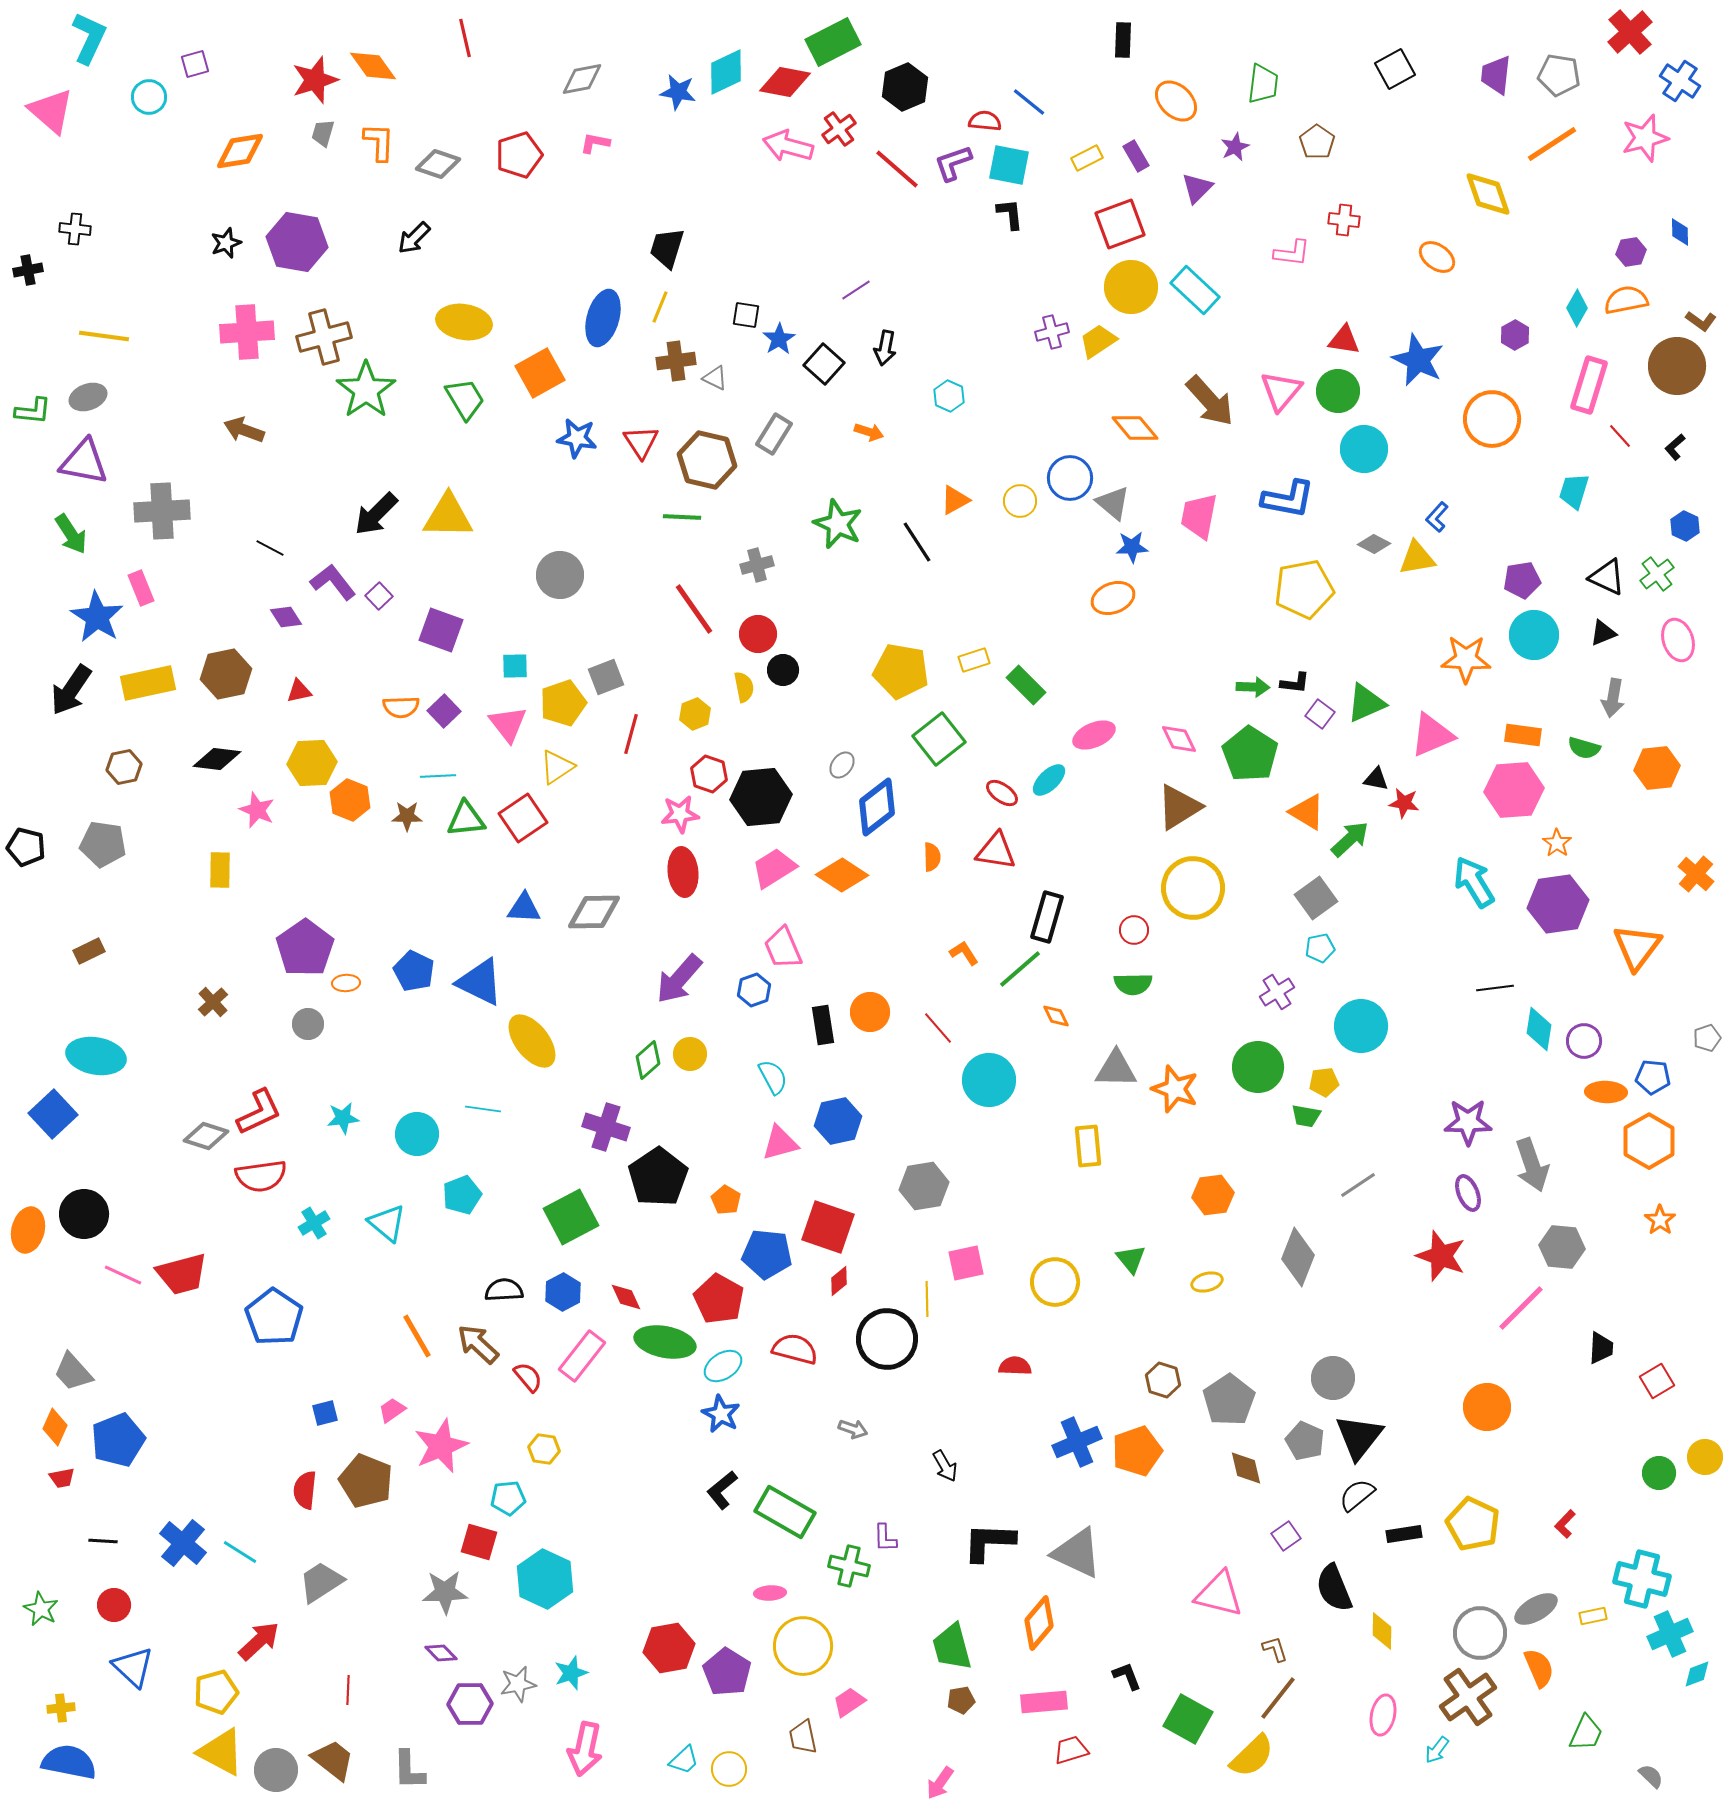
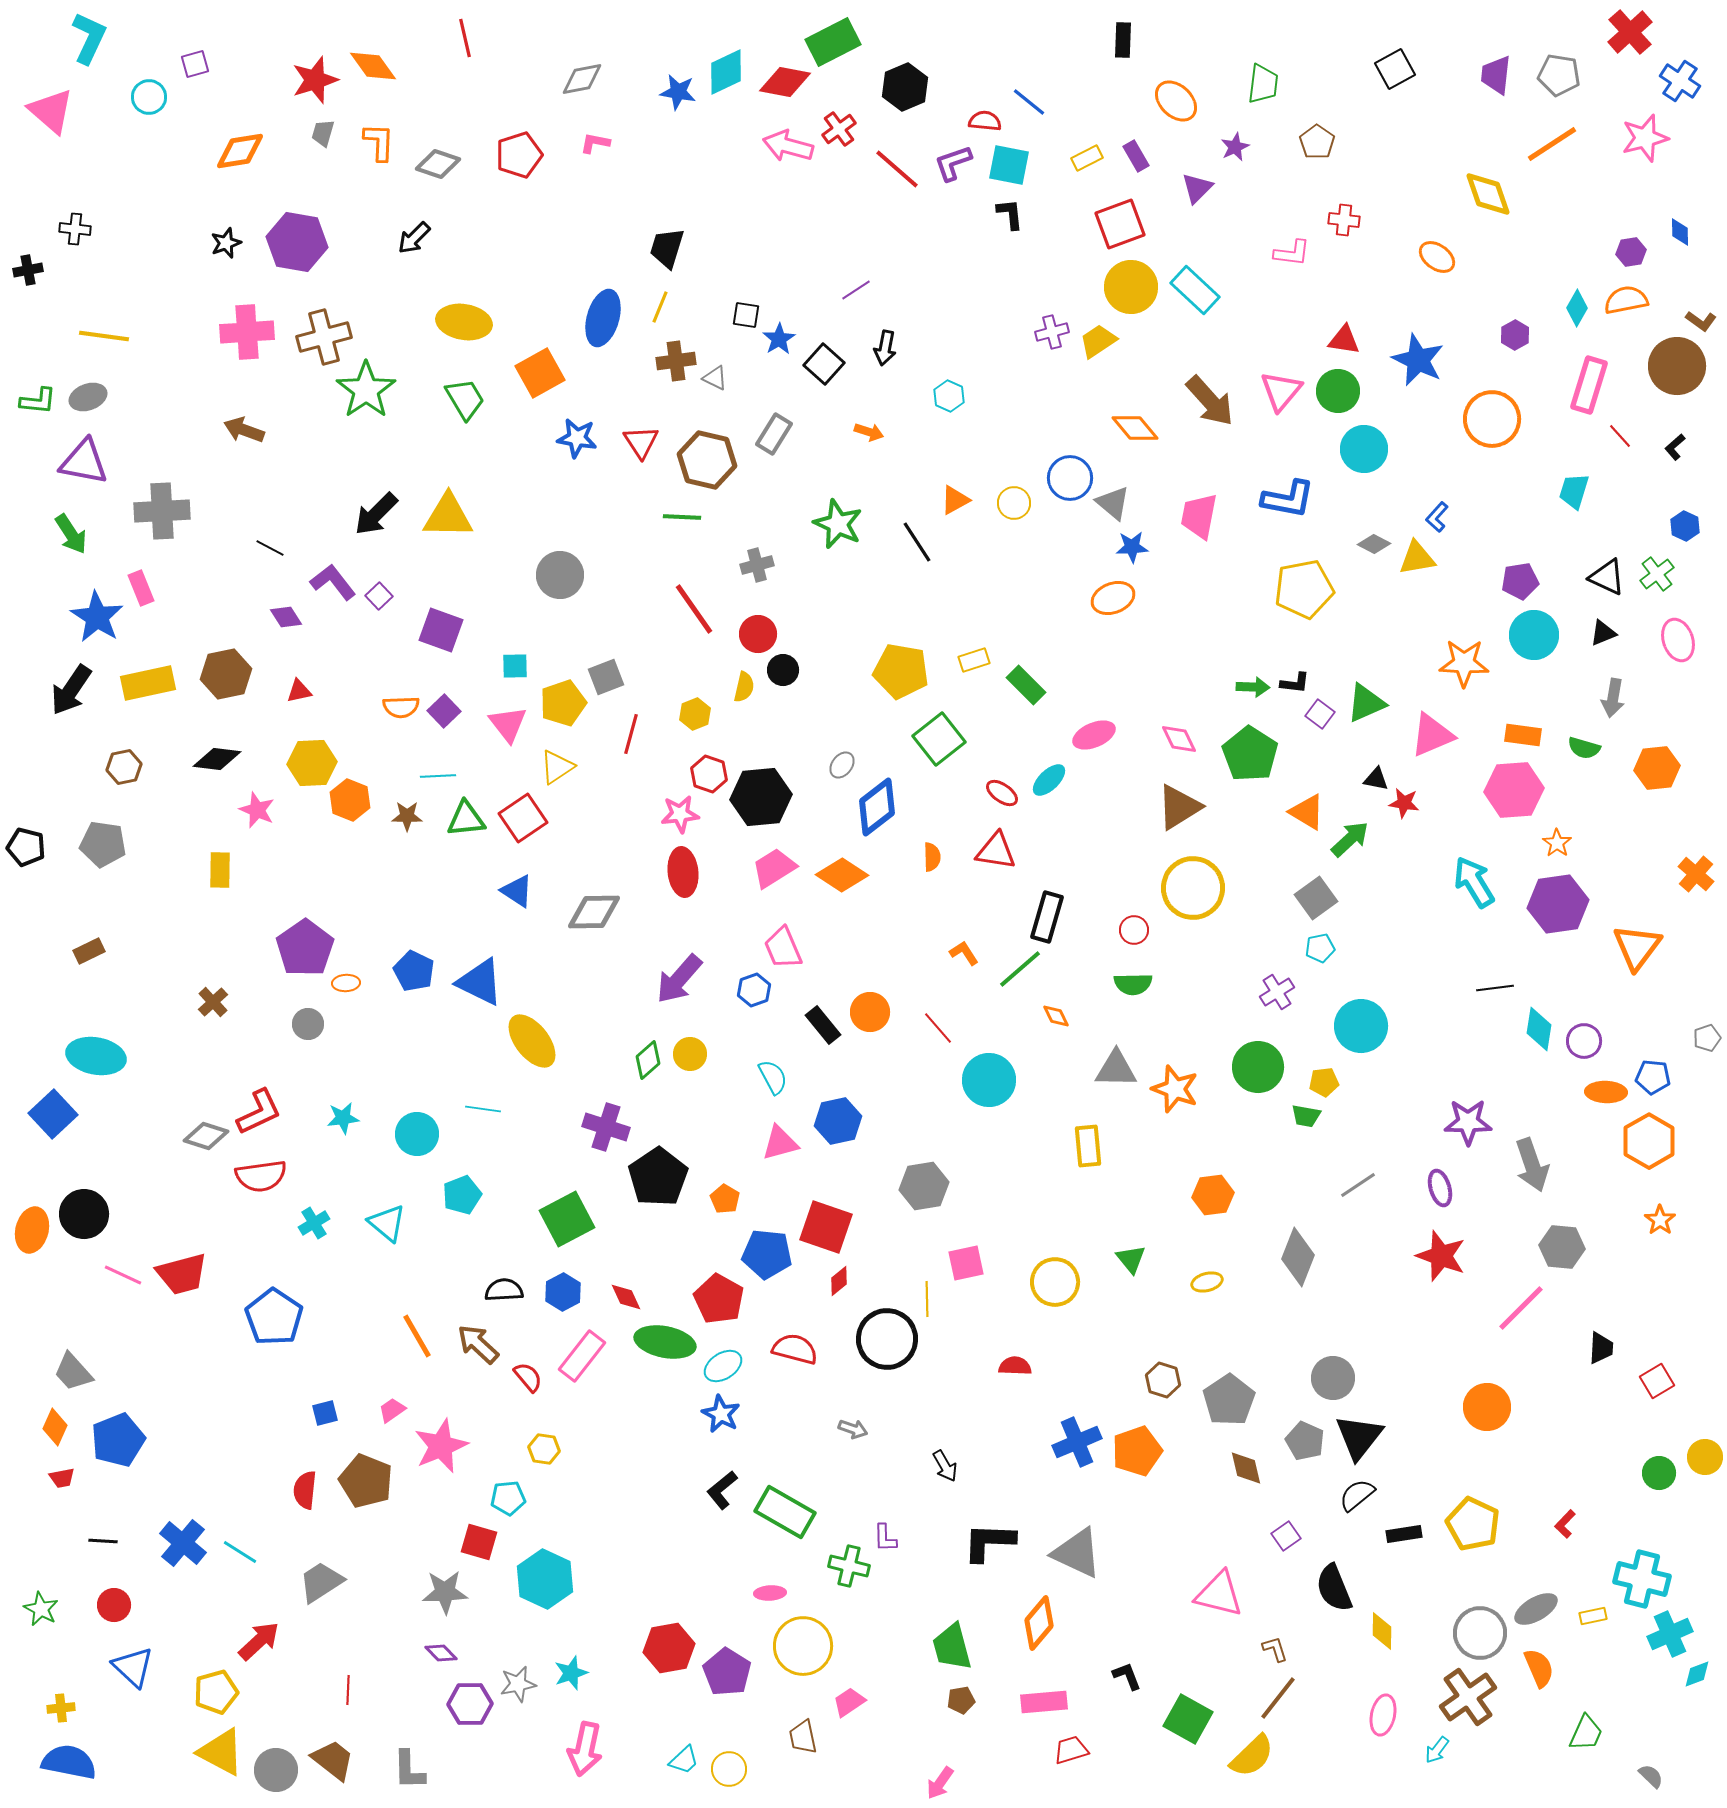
green L-shape at (33, 411): moved 5 px right, 10 px up
yellow circle at (1020, 501): moved 6 px left, 2 px down
purple pentagon at (1522, 580): moved 2 px left, 1 px down
orange star at (1466, 659): moved 2 px left, 4 px down
yellow semicircle at (744, 687): rotated 24 degrees clockwise
blue triangle at (524, 908): moved 7 px left, 17 px up; rotated 30 degrees clockwise
black rectangle at (823, 1025): rotated 30 degrees counterclockwise
purple ellipse at (1468, 1193): moved 28 px left, 5 px up; rotated 6 degrees clockwise
orange pentagon at (726, 1200): moved 1 px left, 1 px up
green square at (571, 1217): moved 4 px left, 2 px down
red square at (828, 1227): moved 2 px left
orange ellipse at (28, 1230): moved 4 px right
